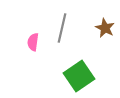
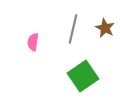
gray line: moved 11 px right, 1 px down
green square: moved 4 px right
